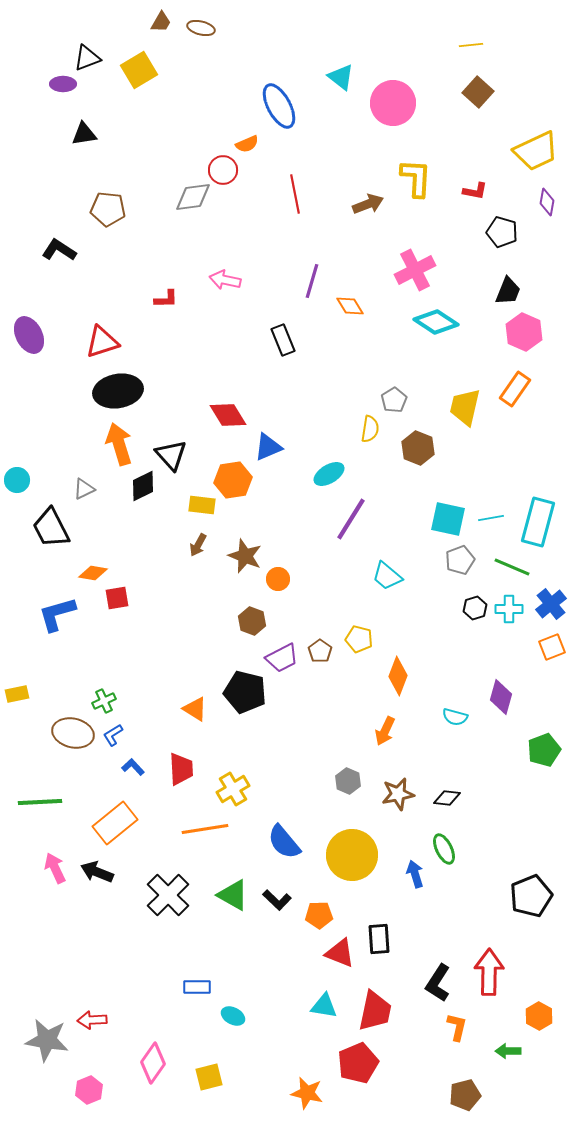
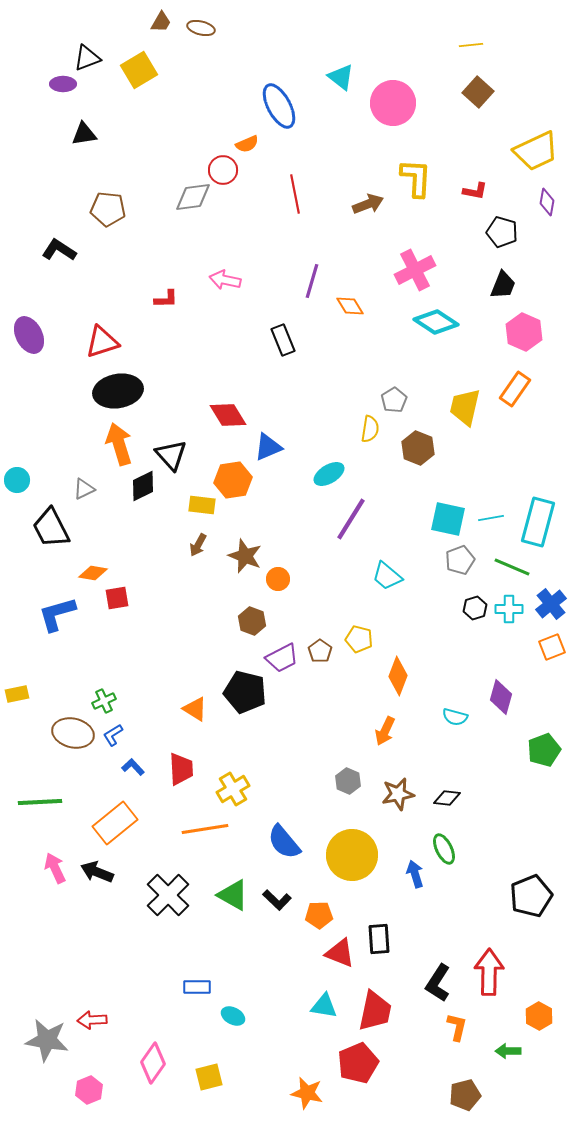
black trapezoid at (508, 291): moved 5 px left, 6 px up
